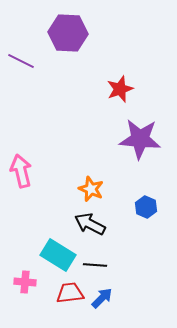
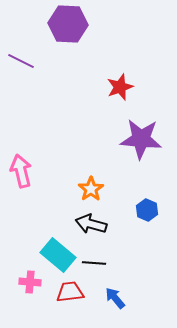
purple hexagon: moved 9 px up
red star: moved 2 px up
purple star: moved 1 px right
orange star: rotated 15 degrees clockwise
blue hexagon: moved 1 px right, 3 px down
black arrow: moved 1 px right; rotated 12 degrees counterclockwise
cyan rectangle: rotated 8 degrees clockwise
black line: moved 1 px left, 2 px up
pink cross: moved 5 px right
red trapezoid: moved 1 px up
blue arrow: moved 13 px right; rotated 85 degrees counterclockwise
